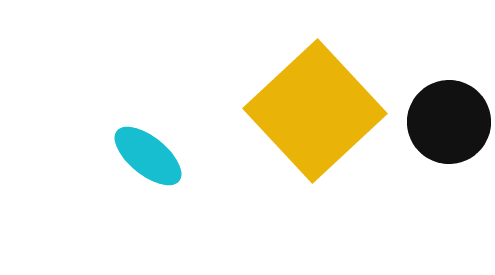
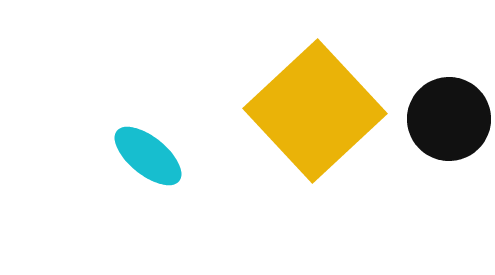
black circle: moved 3 px up
